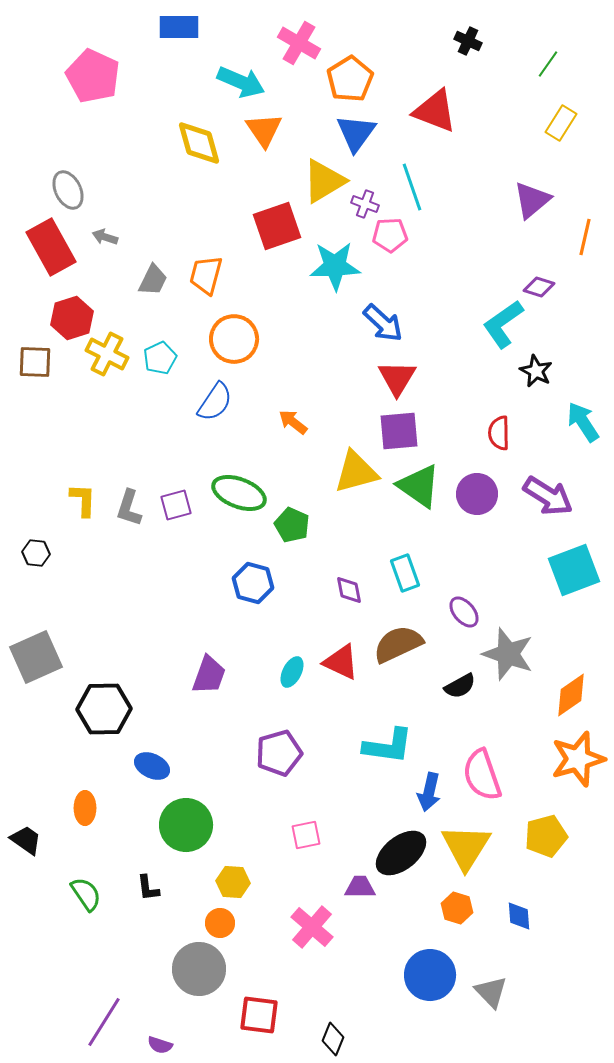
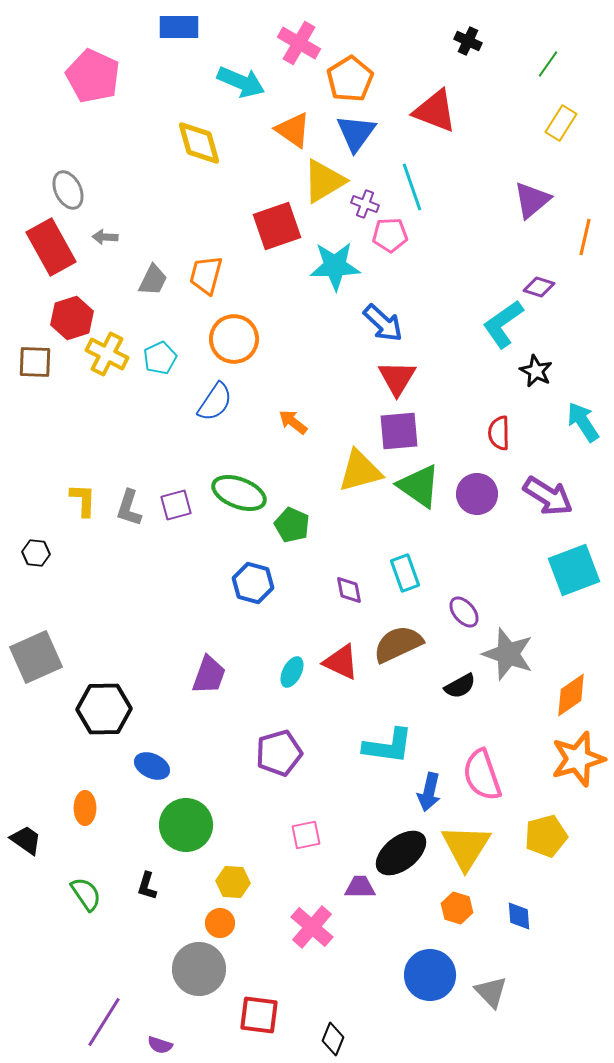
orange triangle at (264, 130): moved 29 px right; rotated 21 degrees counterclockwise
gray arrow at (105, 237): rotated 15 degrees counterclockwise
yellow triangle at (356, 472): moved 4 px right, 1 px up
black L-shape at (148, 888): moved 1 px left, 2 px up; rotated 24 degrees clockwise
